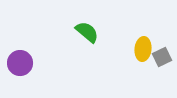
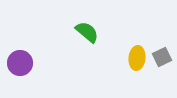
yellow ellipse: moved 6 px left, 9 px down
